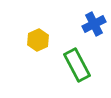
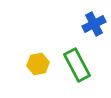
yellow hexagon: moved 24 px down; rotated 15 degrees clockwise
